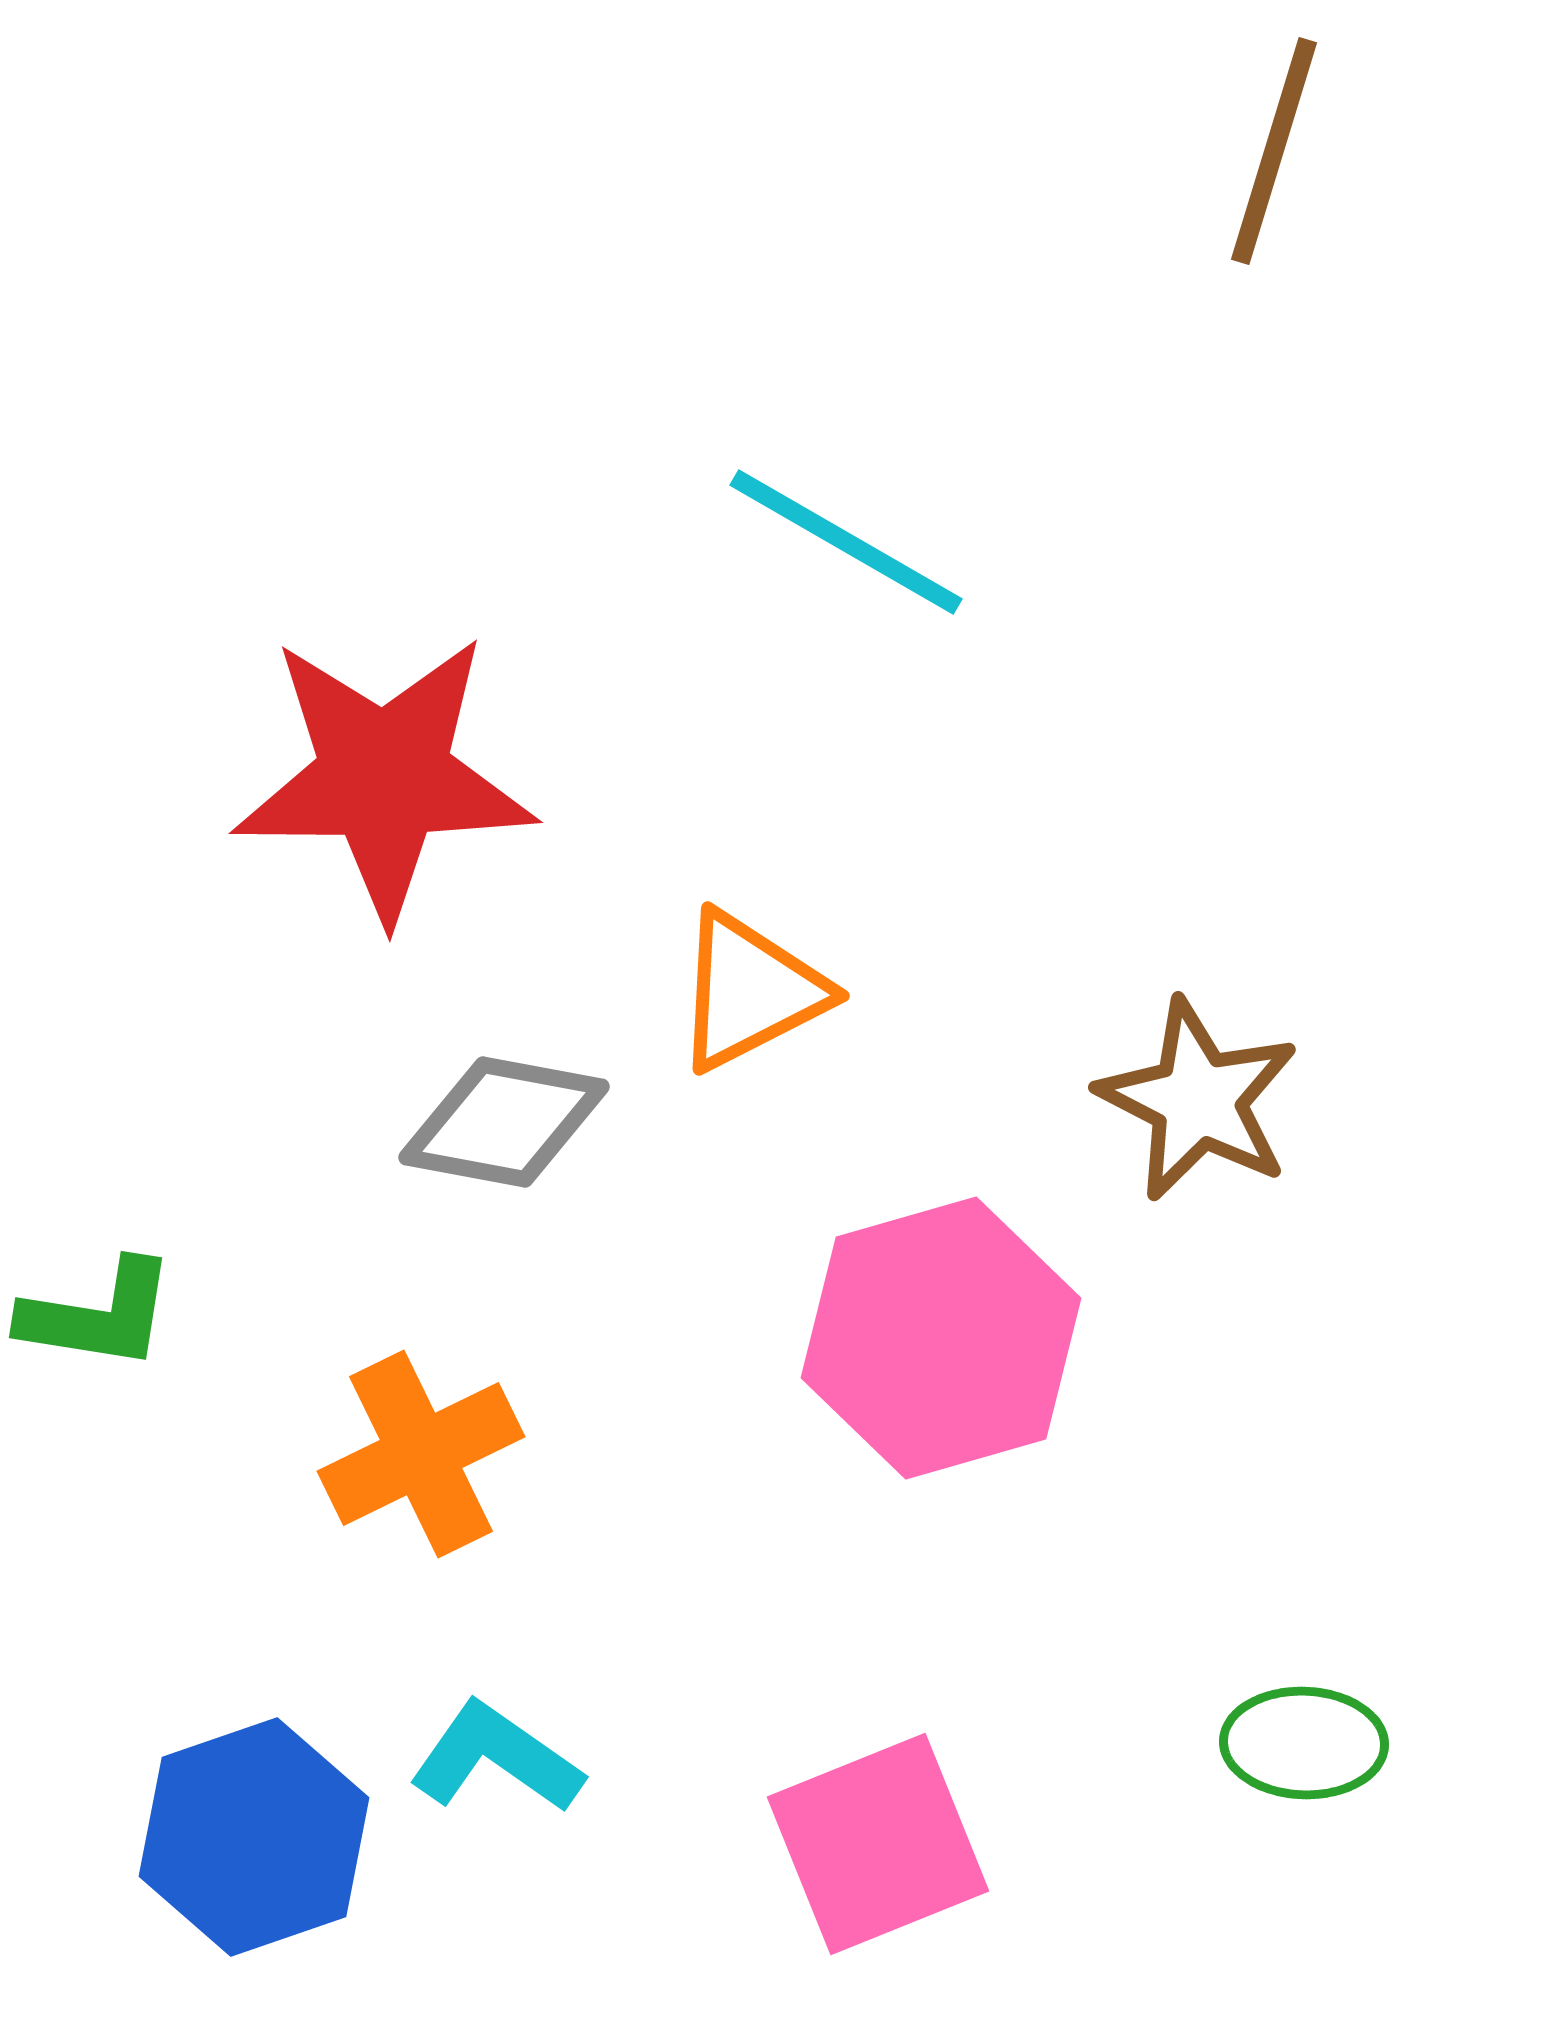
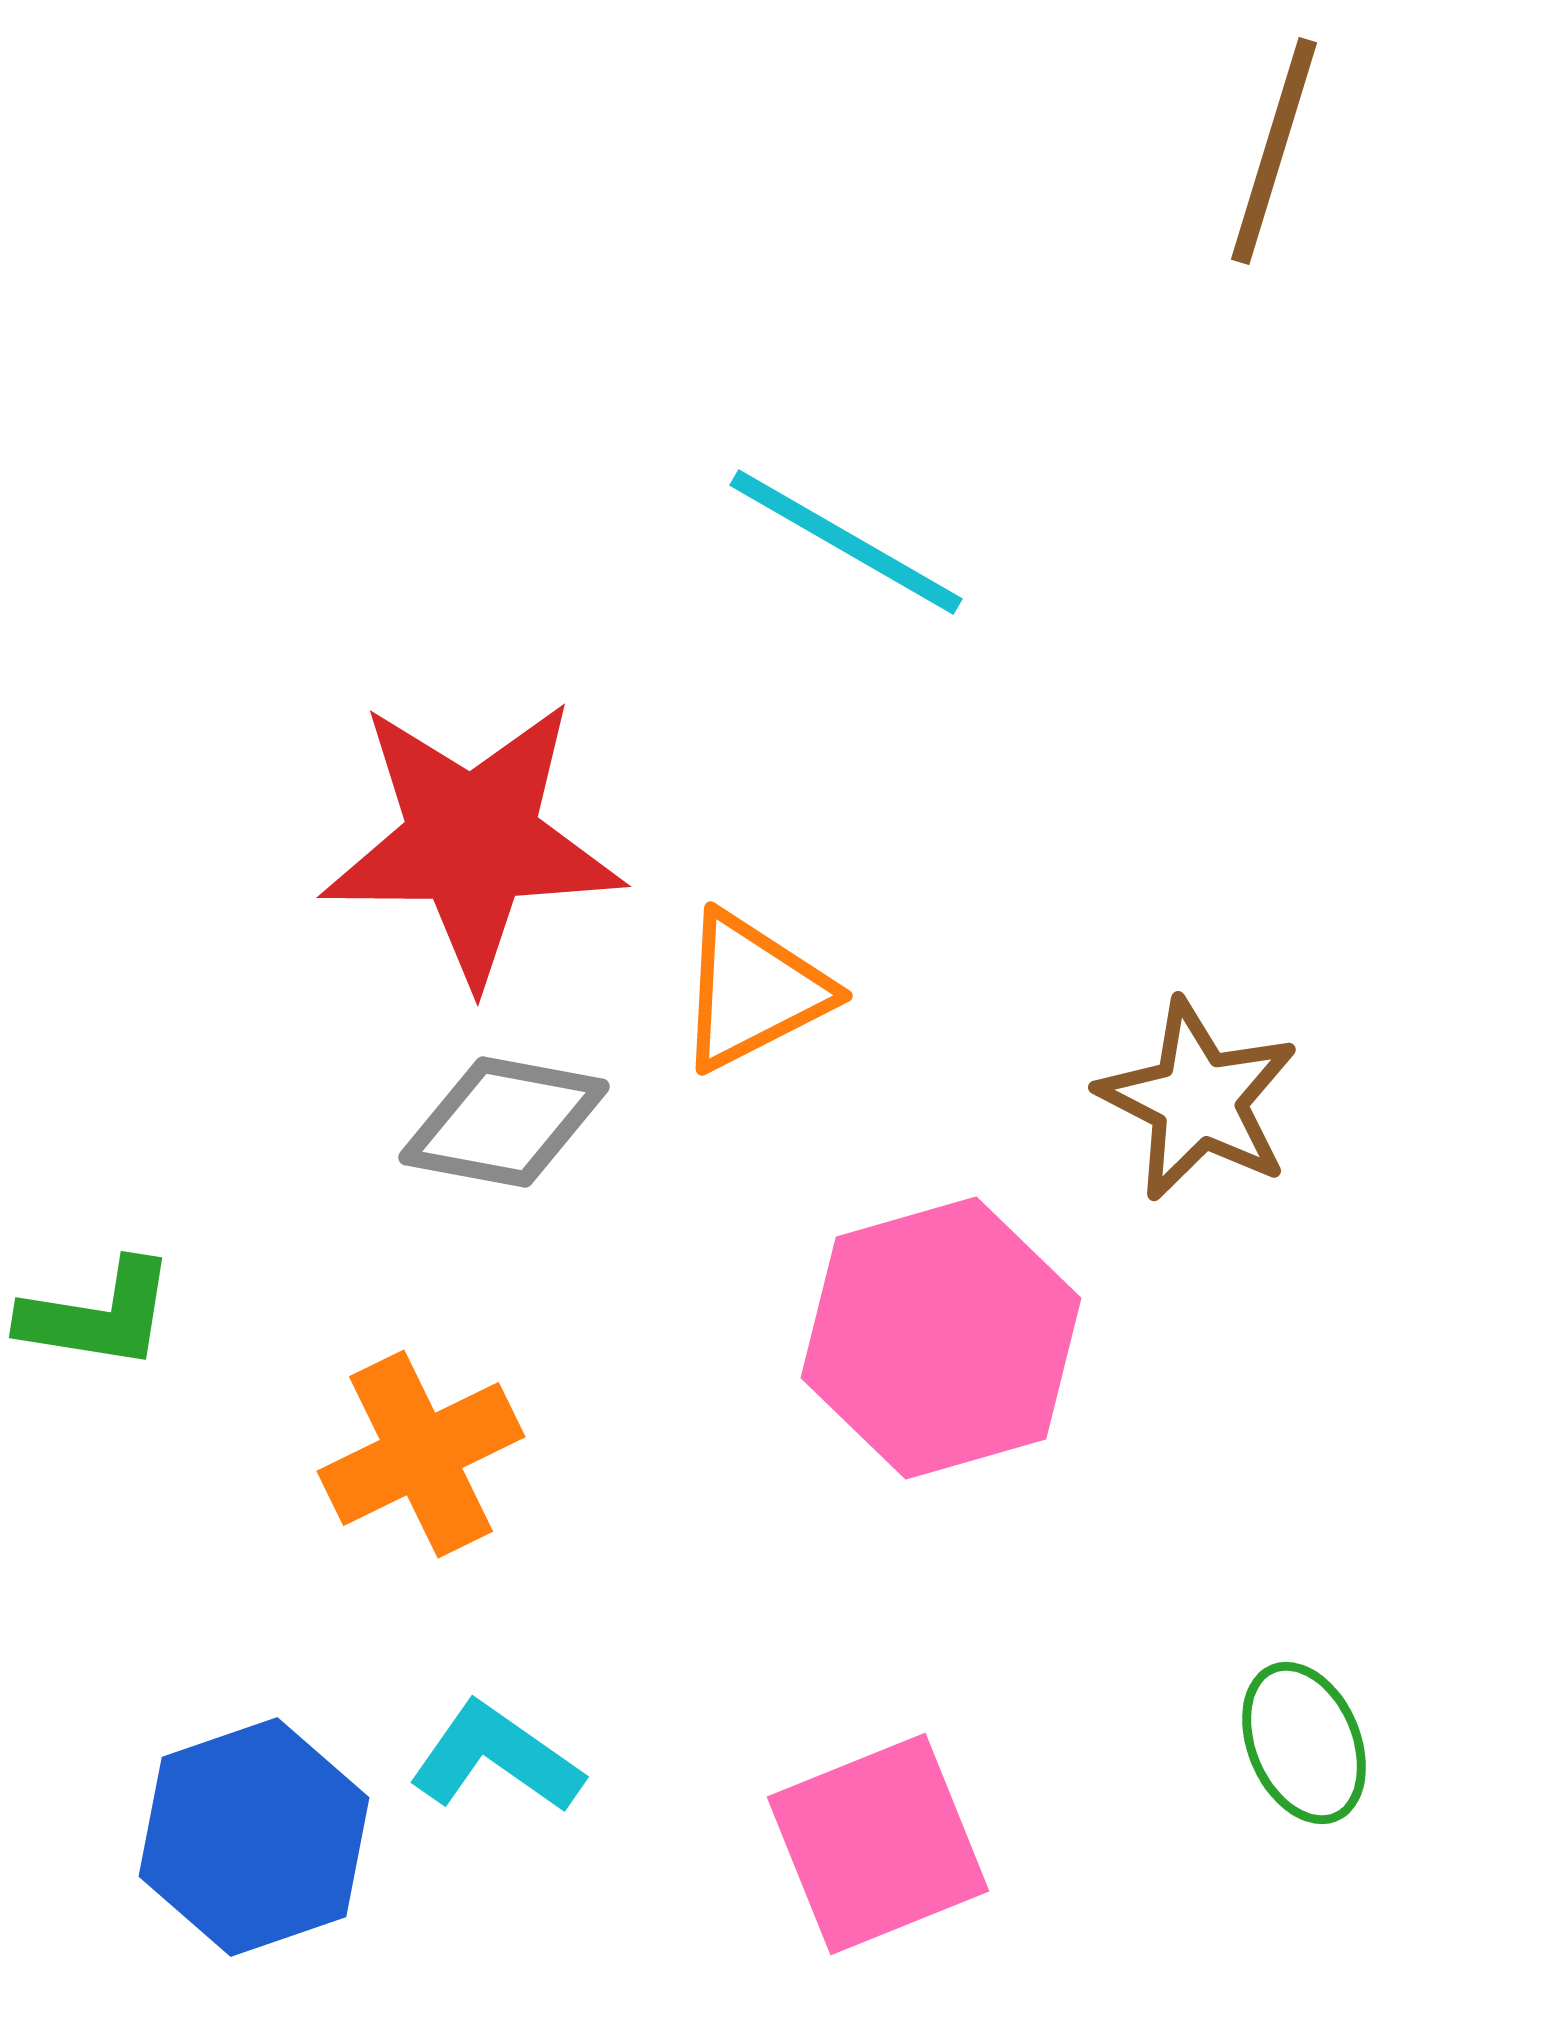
red star: moved 88 px right, 64 px down
orange triangle: moved 3 px right
green ellipse: rotated 65 degrees clockwise
